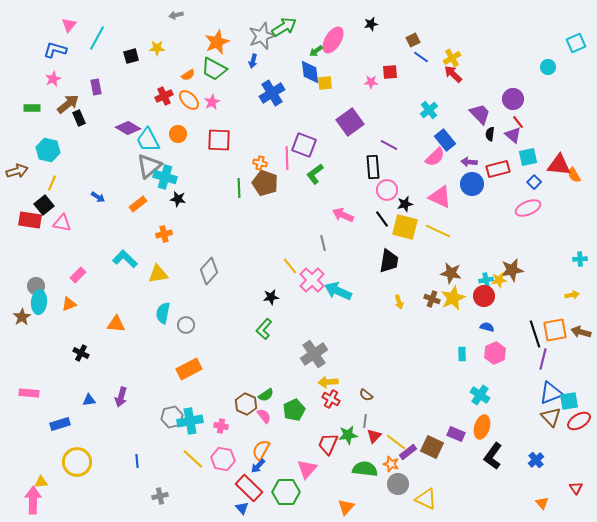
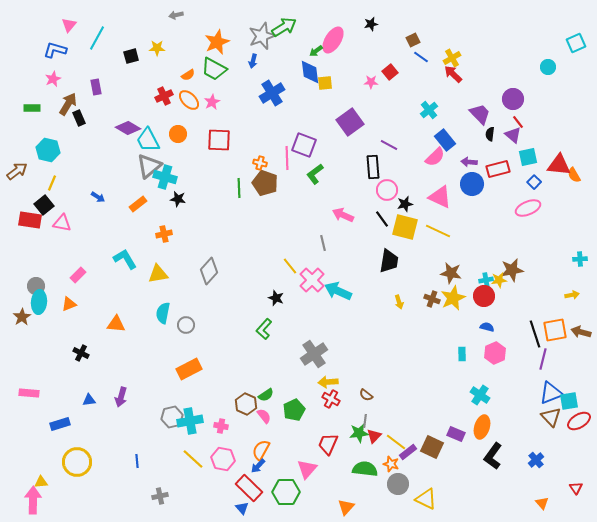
red square at (390, 72): rotated 35 degrees counterclockwise
brown arrow at (68, 104): rotated 20 degrees counterclockwise
brown arrow at (17, 171): rotated 20 degrees counterclockwise
cyan L-shape at (125, 259): rotated 15 degrees clockwise
black star at (271, 297): moved 5 px right, 1 px down; rotated 28 degrees clockwise
green star at (348, 435): moved 11 px right, 2 px up
